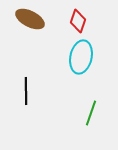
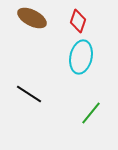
brown ellipse: moved 2 px right, 1 px up
black line: moved 3 px right, 3 px down; rotated 56 degrees counterclockwise
green line: rotated 20 degrees clockwise
